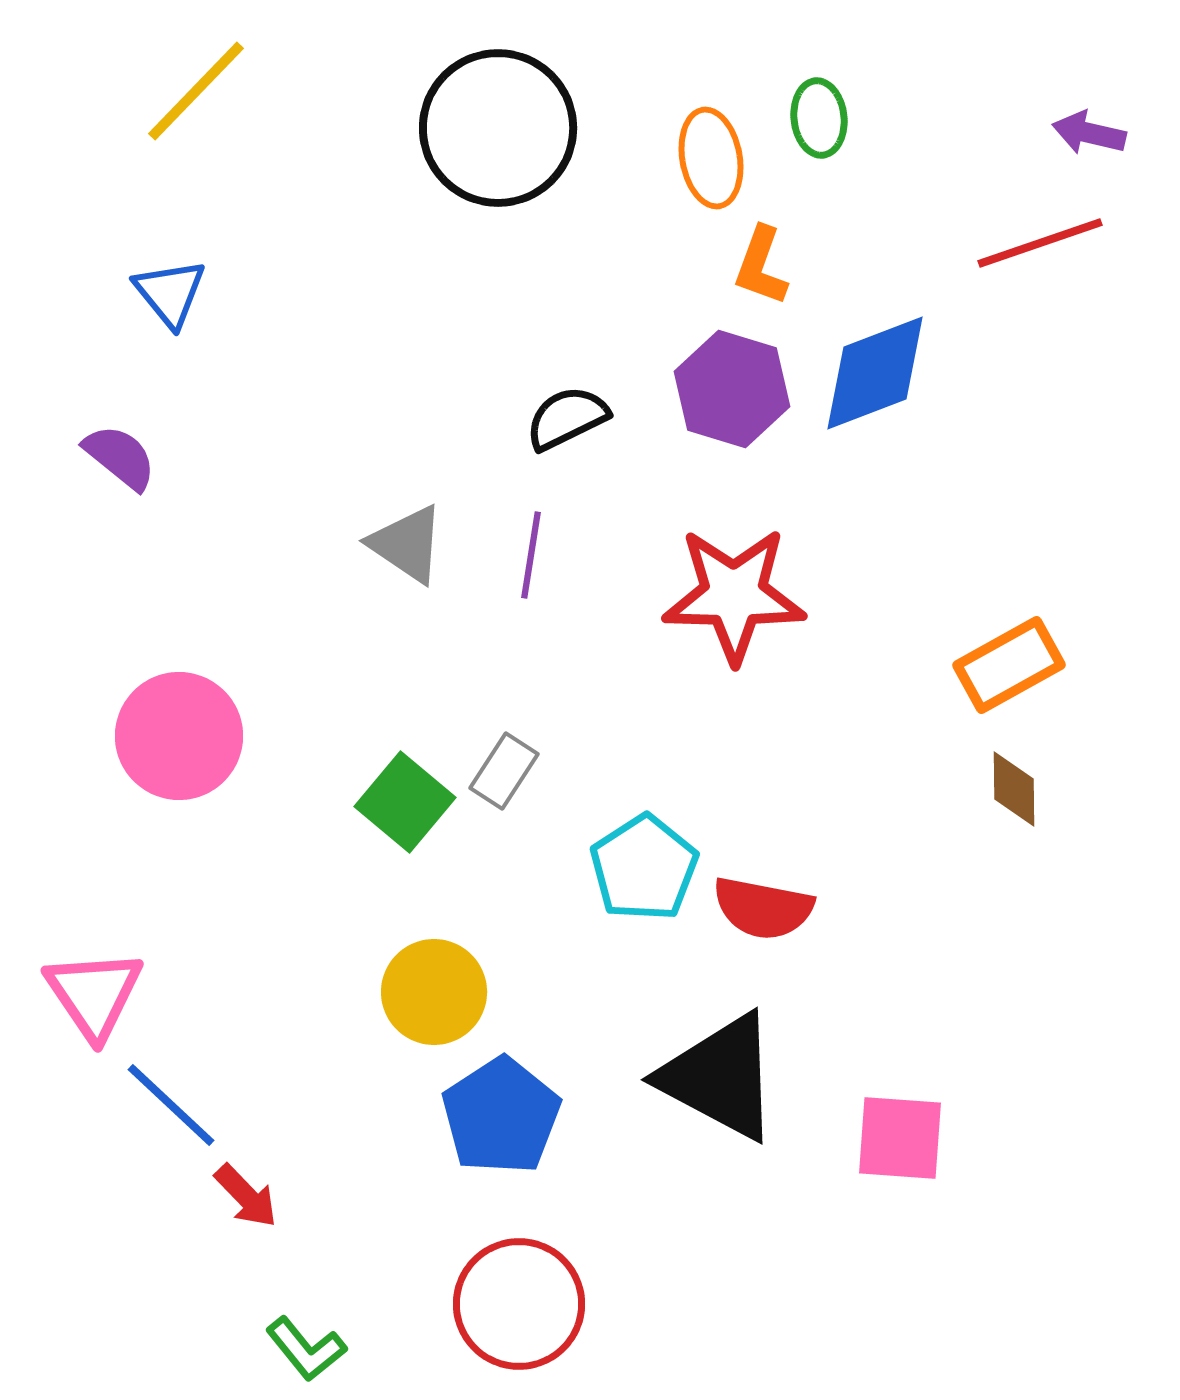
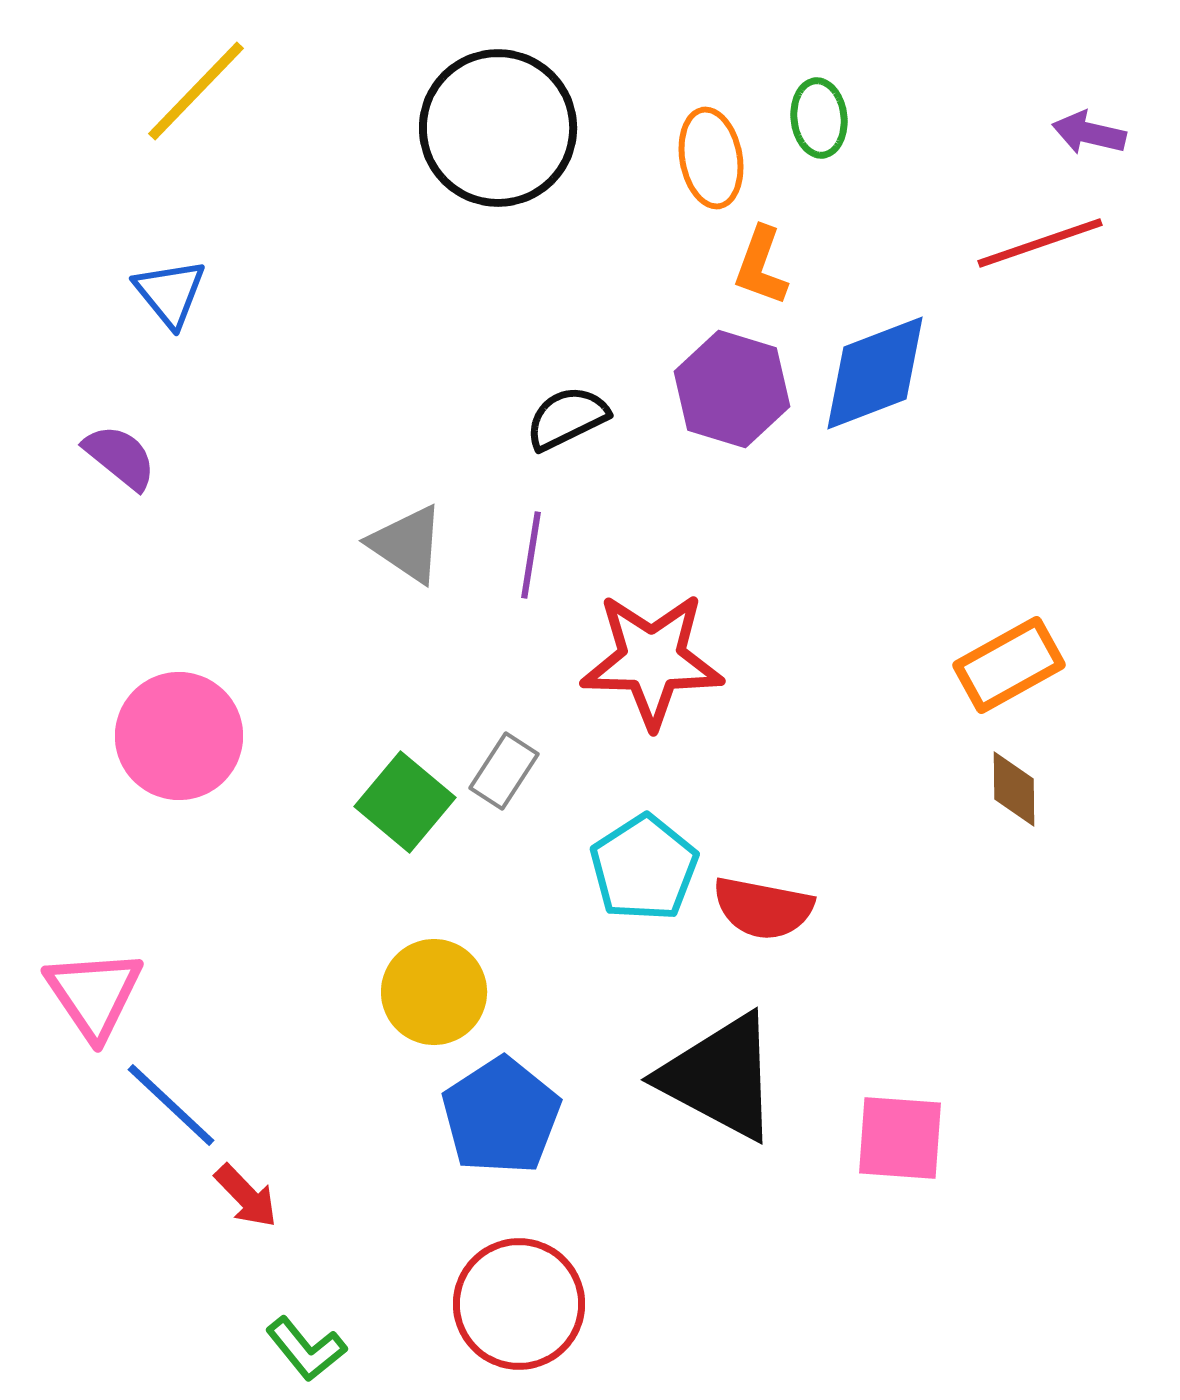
red star: moved 82 px left, 65 px down
